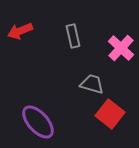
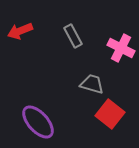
gray rectangle: rotated 15 degrees counterclockwise
pink cross: rotated 16 degrees counterclockwise
